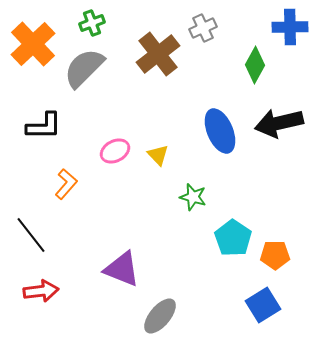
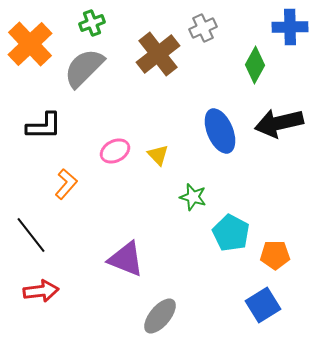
orange cross: moved 3 px left
cyan pentagon: moved 2 px left, 5 px up; rotated 6 degrees counterclockwise
purple triangle: moved 4 px right, 10 px up
